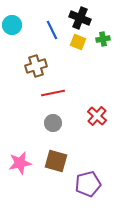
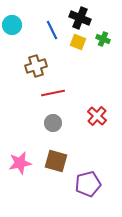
green cross: rotated 32 degrees clockwise
